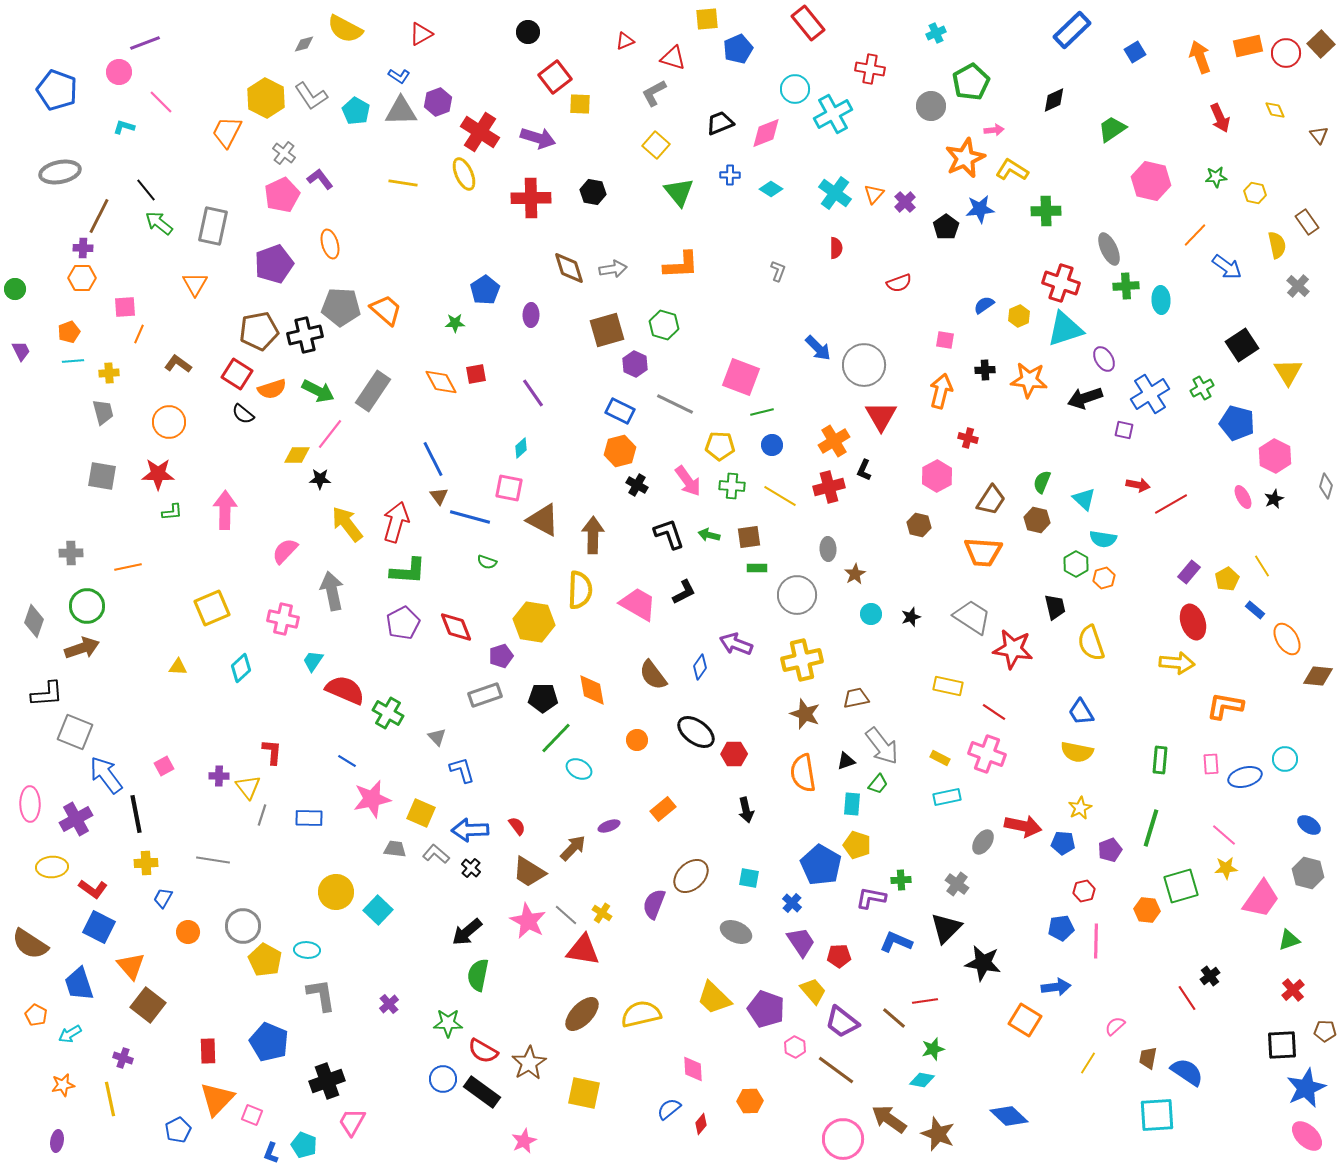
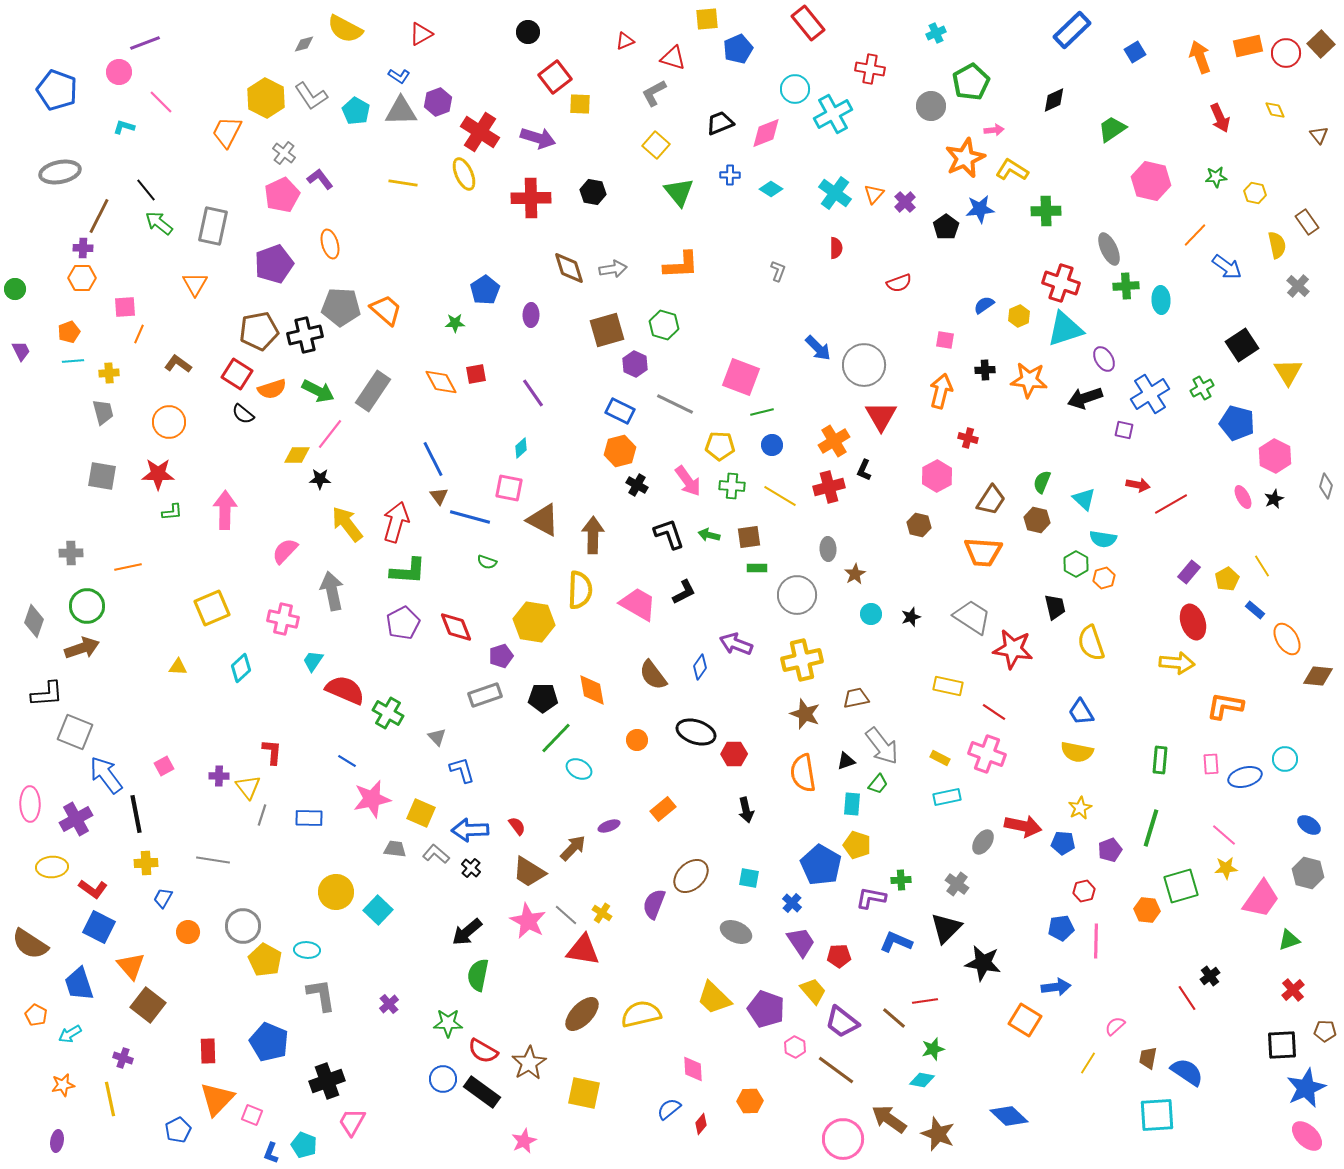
black ellipse at (696, 732): rotated 18 degrees counterclockwise
